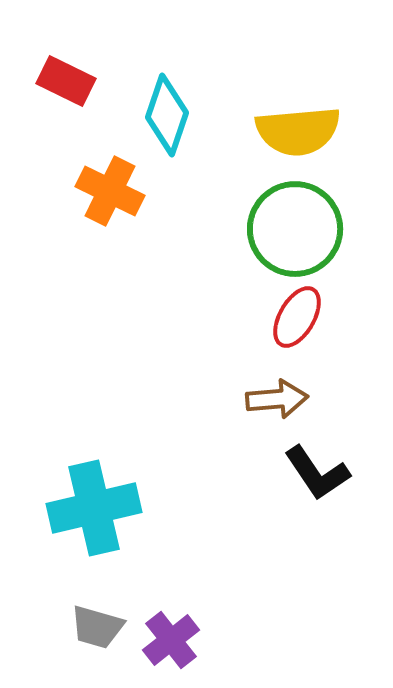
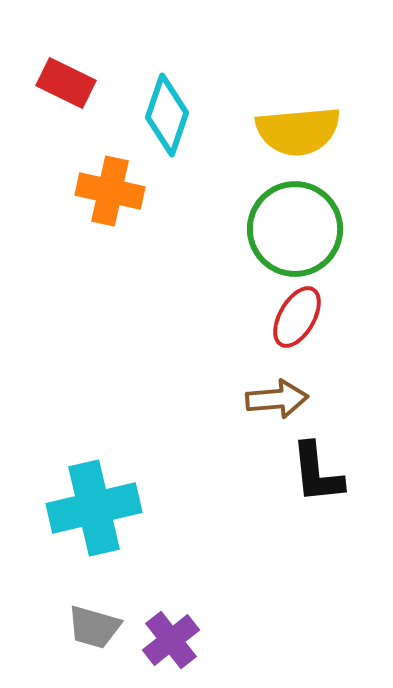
red rectangle: moved 2 px down
orange cross: rotated 14 degrees counterclockwise
black L-shape: rotated 28 degrees clockwise
gray trapezoid: moved 3 px left
